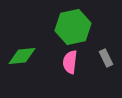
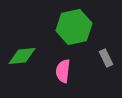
green hexagon: moved 1 px right
pink semicircle: moved 7 px left, 9 px down
